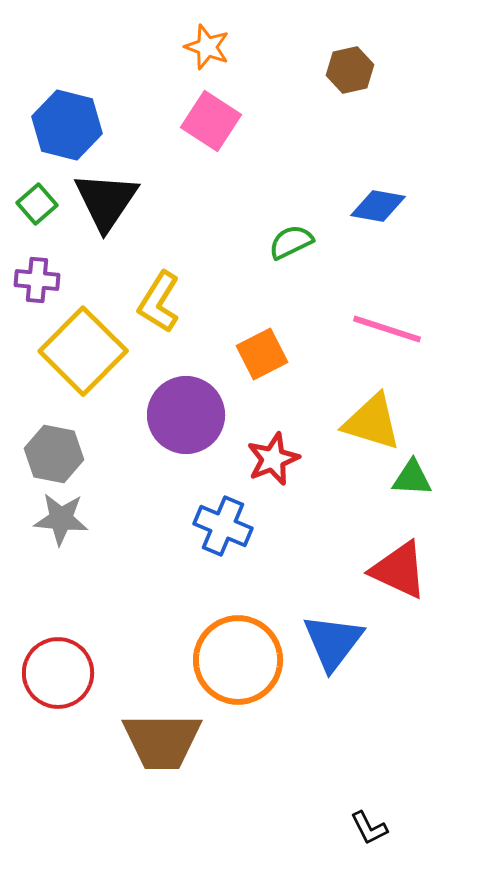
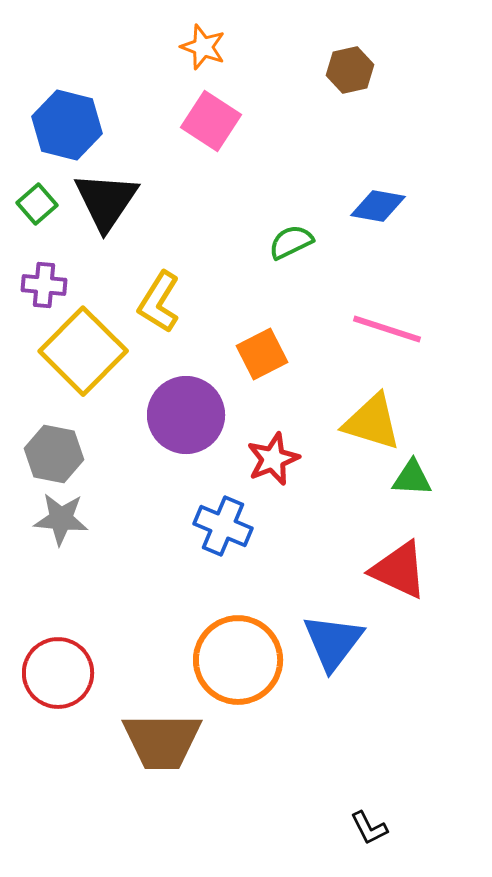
orange star: moved 4 px left
purple cross: moved 7 px right, 5 px down
